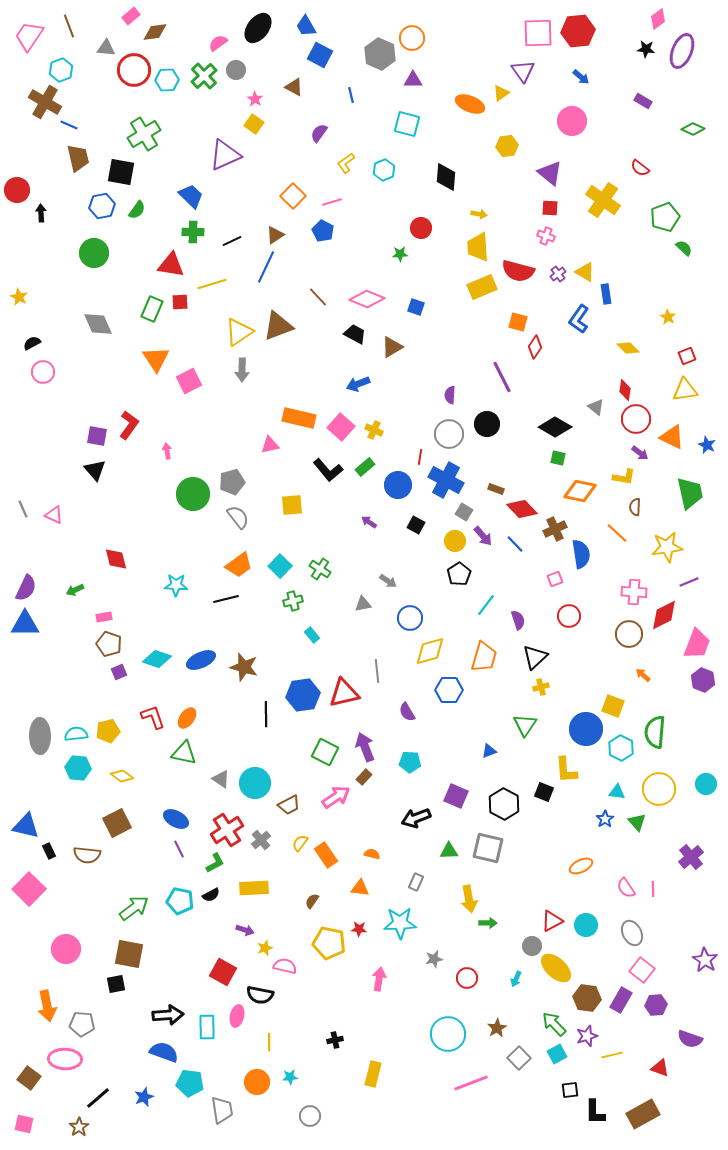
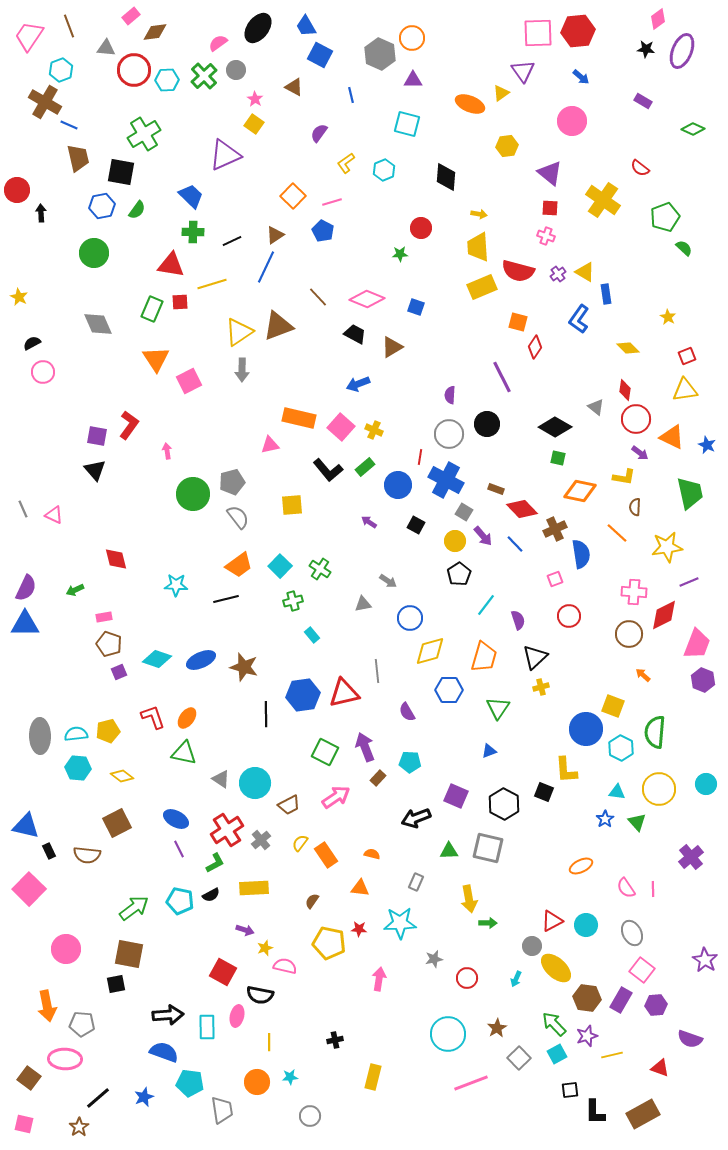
green triangle at (525, 725): moved 27 px left, 17 px up
brown rectangle at (364, 777): moved 14 px right, 1 px down
yellow rectangle at (373, 1074): moved 3 px down
